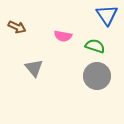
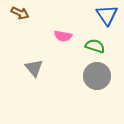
brown arrow: moved 3 px right, 14 px up
